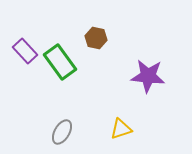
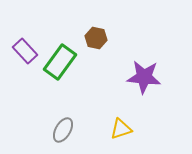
green rectangle: rotated 72 degrees clockwise
purple star: moved 4 px left, 1 px down
gray ellipse: moved 1 px right, 2 px up
